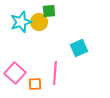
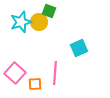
green square: rotated 24 degrees clockwise
